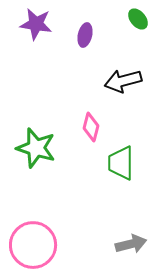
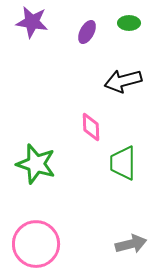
green ellipse: moved 9 px left, 4 px down; rotated 50 degrees counterclockwise
purple star: moved 4 px left, 2 px up
purple ellipse: moved 2 px right, 3 px up; rotated 15 degrees clockwise
pink diamond: rotated 16 degrees counterclockwise
green star: moved 16 px down
green trapezoid: moved 2 px right
pink circle: moved 3 px right, 1 px up
